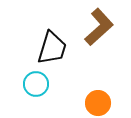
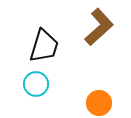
black trapezoid: moved 8 px left, 2 px up
orange circle: moved 1 px right
